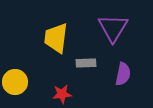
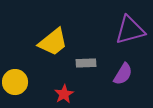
purple triangle: moved 17 px right, 2 px down; rotated 44 degrees clockwise
yellow trapezoid: moved 3 px left, 4 px down; rotated 136 degrees counterclockwise
purple semicircle: rotated 20 degrees clockwise
red star: moved 2 px right; rotated 24 degrees counterclockwise
